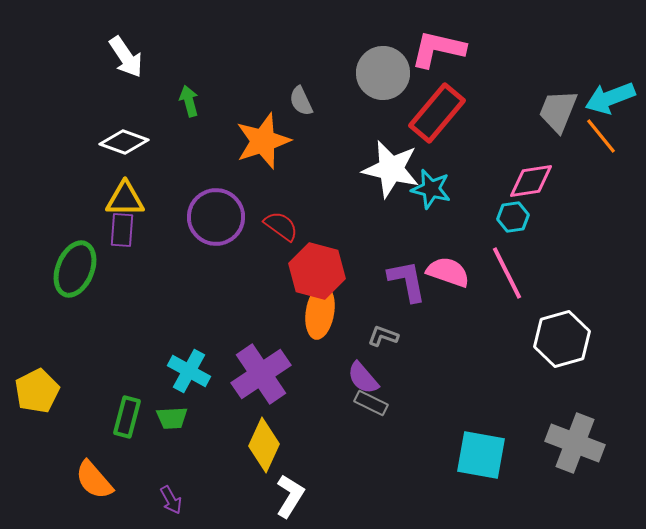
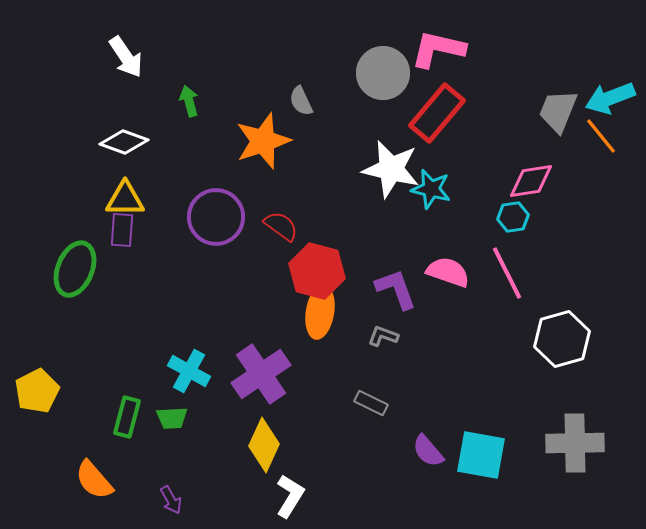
purple L-shape: moved 11 px left, 8 px down; rotated 9 degrees counterclockwise
purple semicircle: moved 65 px right, 73 px down
gray cross: rotated 22 degrees counterclockwise
